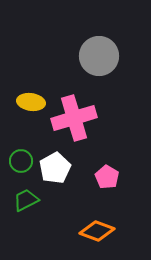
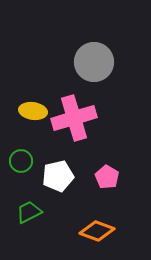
gray circle: moved 5 px left, 6 px down
yellow ellipse: moved 2 px right, 9 px down
white pentagon: moved 3 px right, 8 px down; rotated 16 degrees clockwise
green trapezoid: moved 3 px right, 12 px down
